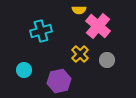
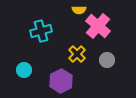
yellow cross: moved 3 px left
purple hexagon: moved 2 px right; rotated 15 degrees counterclockwise
